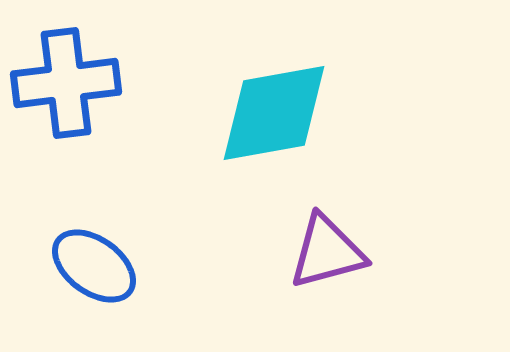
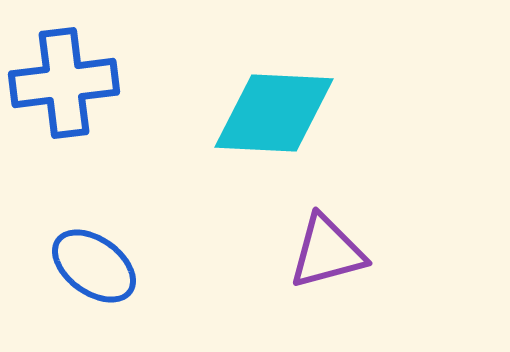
blue cross: moved 2 px left
cyan diamond: rotated 13 degrees clockwise
